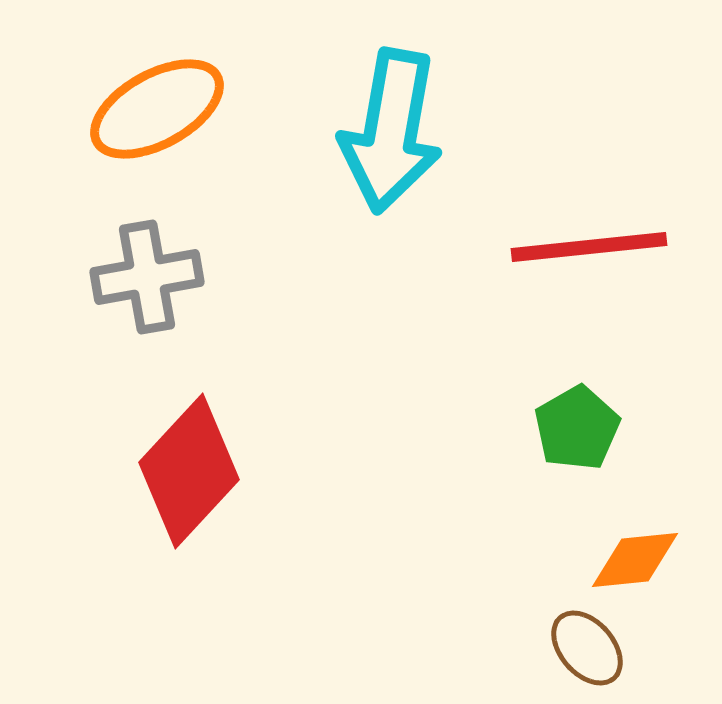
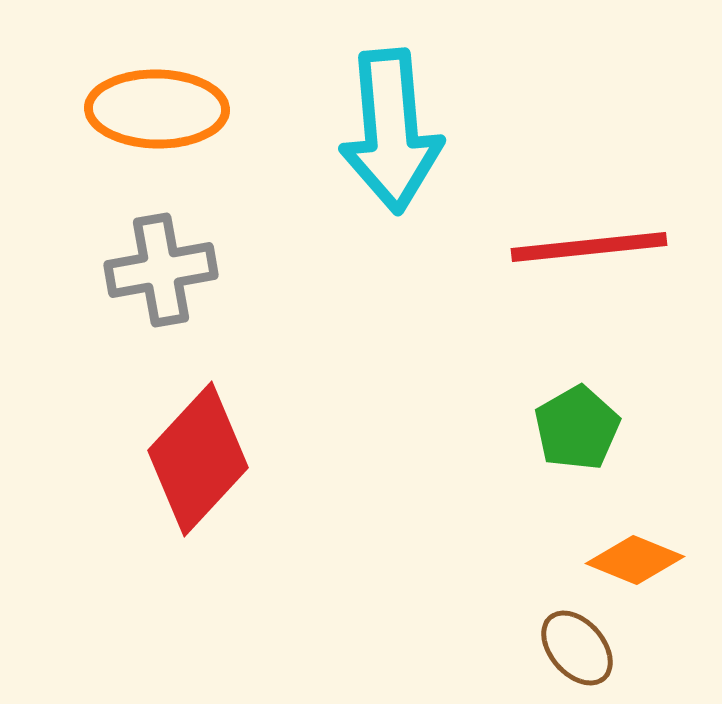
orange ellipse: rotated 30 degrees clockwise
cyan arrow: rotated 15 degrees counterclockwise
gray cross: moved 14 px right, 7 px up
red diamond: moved 9 px right, 12 px up
orange diamond: rotated 28 degrees clockwise
brown ellipse: moved 10 px left
